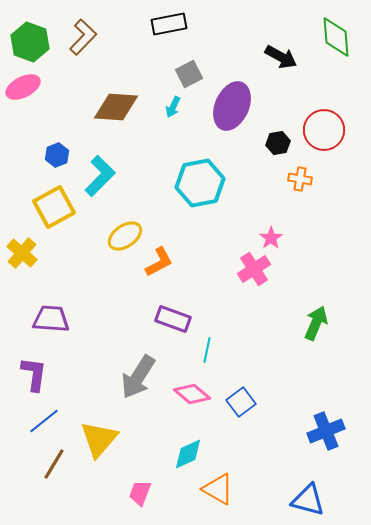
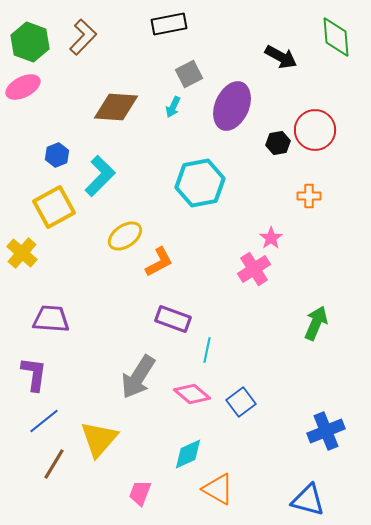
red circle: moved 9 px left
orange cross: moved 9 px right, 17 px down; rotated 10 degrees counterclockwise
